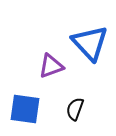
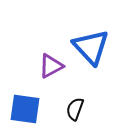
blue triangle: moved 1 px right, 4 px down
purple triangle: rotated 8 degrees counterclockwise
